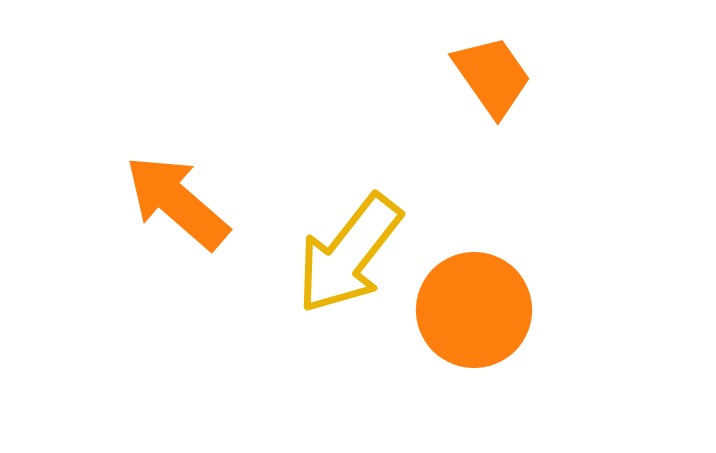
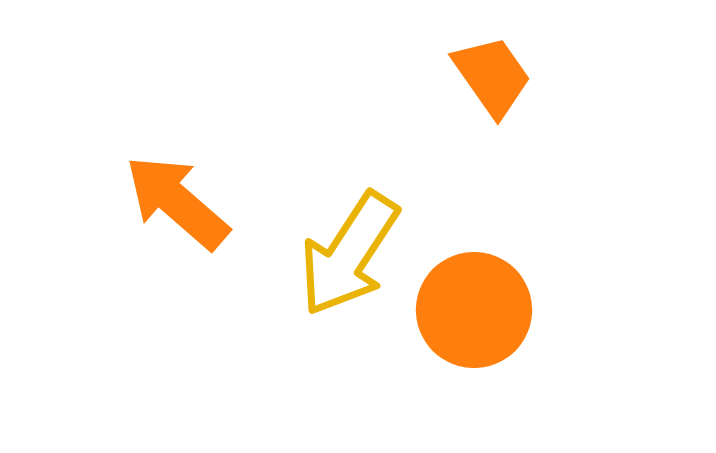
yellow arrow: rotated 5 degrees counterclockwise
